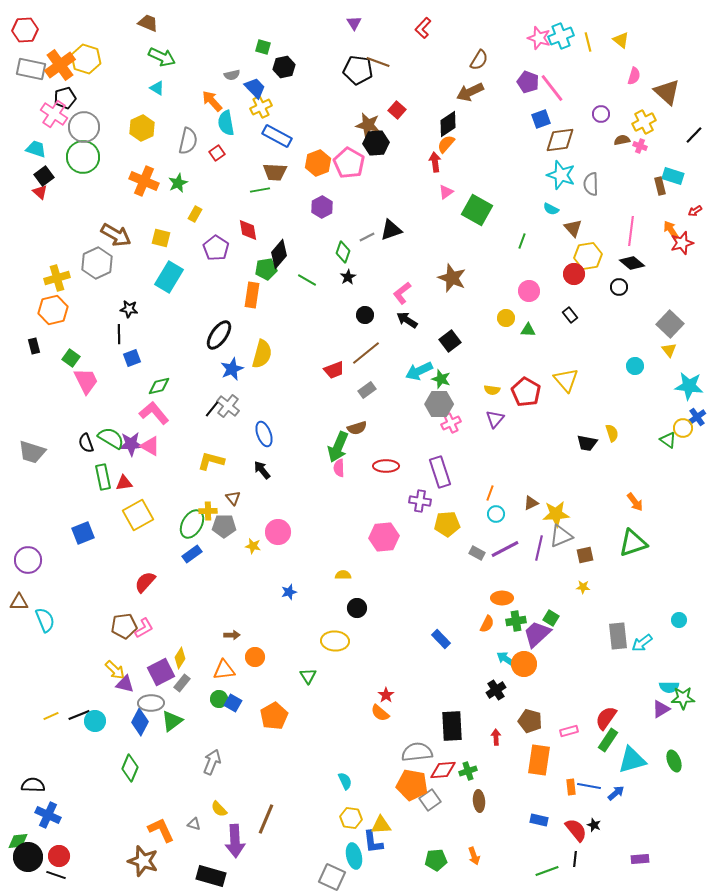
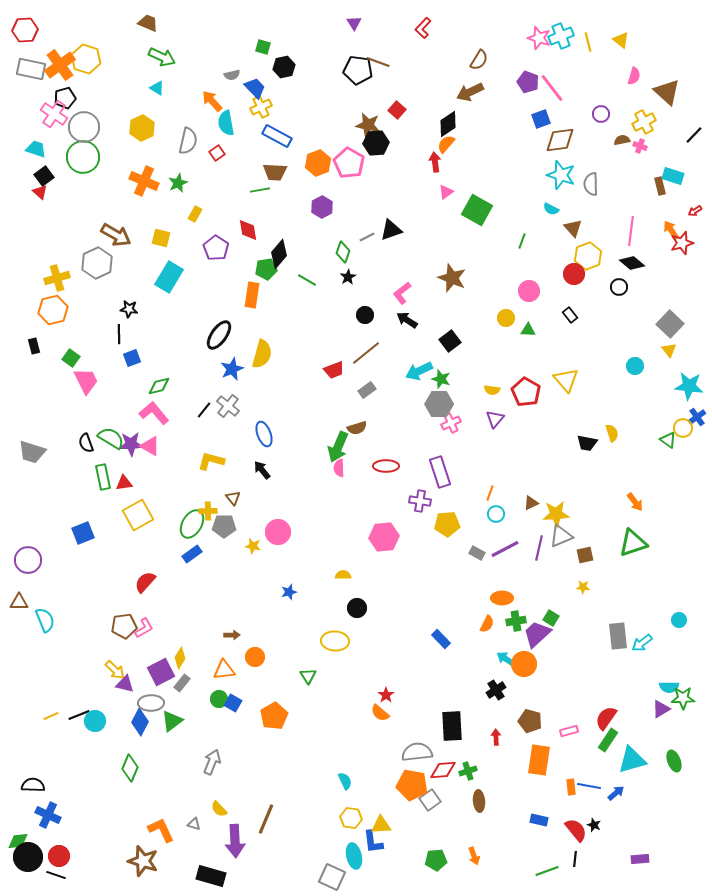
yellow hexagon at (588, 256): rotated 12 degrees counterclockwise
black line at (212, 409): moved 8 px left, 1 px down
